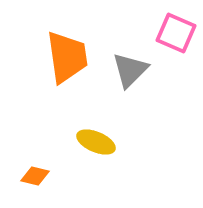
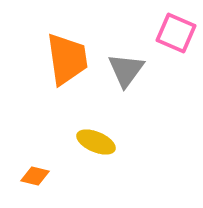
orange trapezoid: moved 2 px down
gray triangle: moved 4 px left; rotated 9 degrees counterclockwise
